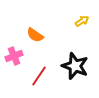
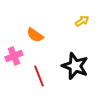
red line: rotated 55 degrees counterclockwise
